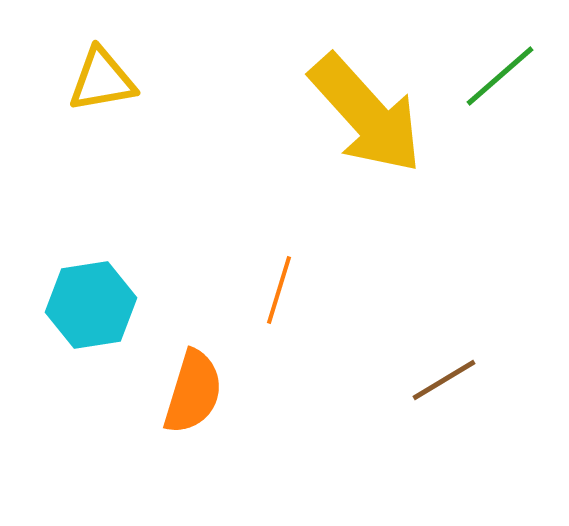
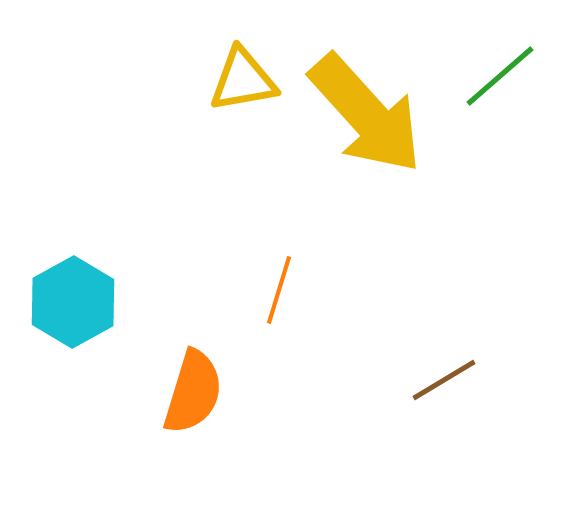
yellow triangle: moved 141 px right
cyan hexagon: moved 18 px left, 3 px up; rotated 20 degrees counterclockwise
